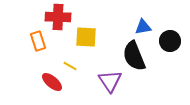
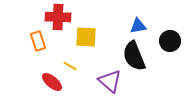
blue triangle: moved 5 px left, 1 px up
purple triangle: rotated 15 degrees counterclockwise
